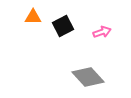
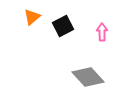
orange triangle: moved 1 px left; rotated 42 degrees counterclockwise
pink arrow: rotated 72 degrees counterclockwise
